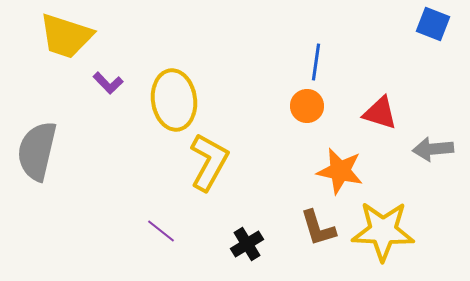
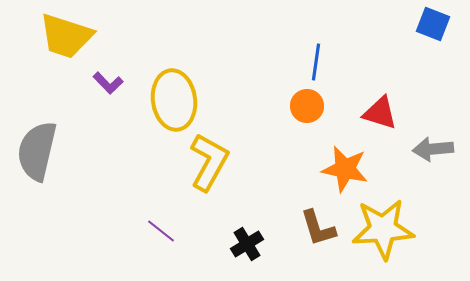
orange star: moved 5 px right, 2 px up
yellow star: moved 2 px up; rotated 6 degrees counterclockwise
